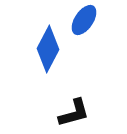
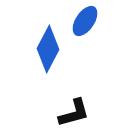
blue ellipse: moved 1 px right, 1 px down
